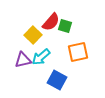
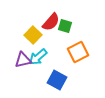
orange square: rotated 15 degrees counterclockwise
cyan arrow: moved 3 px left
